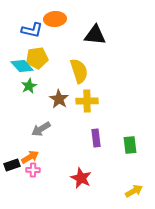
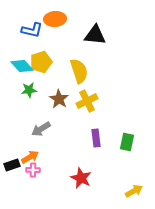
yellow pentagon: moved 4 px right, 4 px down; rotated 10 degrees counterclockwise
green star: moved 4 px down; rotated 21 degrees clockwise
yellow cross: rotated 25 degrees counterclockwise
green rectangle: moved 3 px left, 3 px up; rotated 18 degrees clockwise
